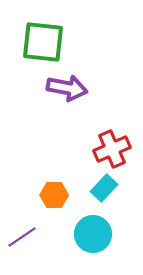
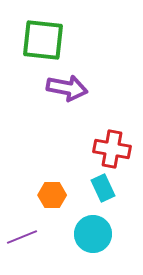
green square: moved 2 px up
red cross: rotated 33 degrees clockwise
cyan rectangle: moved 1 px left; rotated 68 degrees counterclockwise
orange hexagon: moved 2 px left
purple line: rotated 12 degrees clockwise
